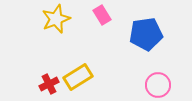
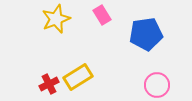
pink circle: moved 1 px left
